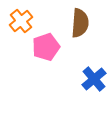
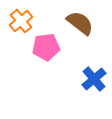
brown semicircle: rotated 56 degrees counterclockwise
pink pentagon: rotated 12 degrees clockwise
